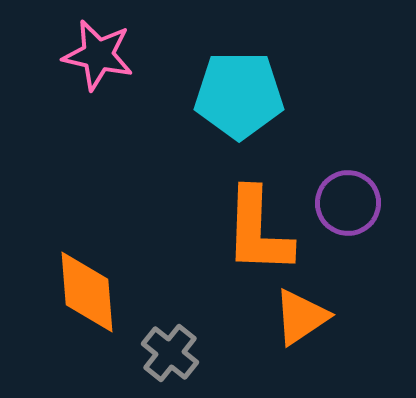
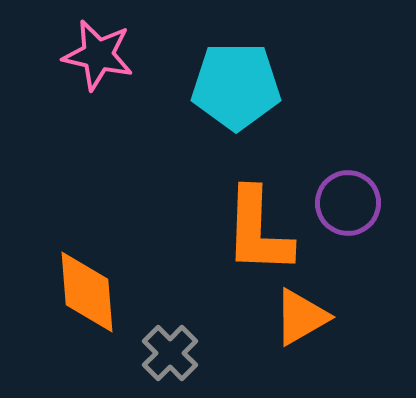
cyan pentagon: moved 3 px left, 9 px up
orange triangle: rotated 4 degrees clockwise
gray cross: rotated 6 degrees clockwise
